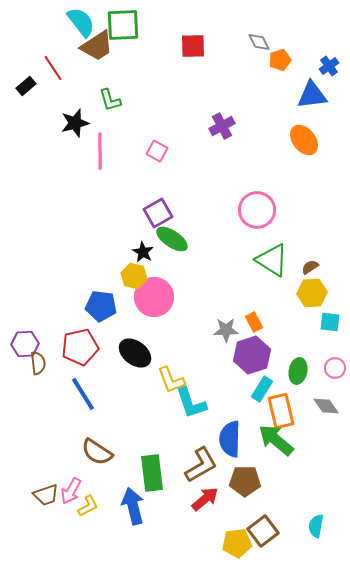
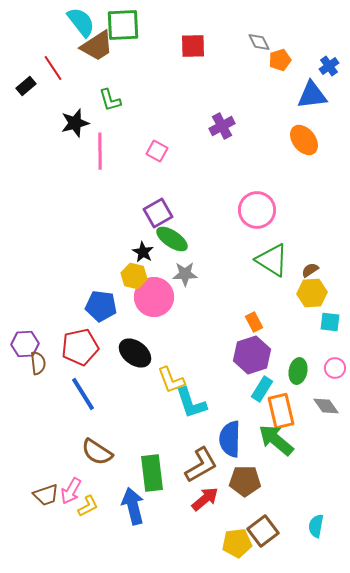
brown semicircle at (310, 267): moved 3 px down
gray star at (226, 330): moved 41 px left, 56 px up
